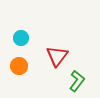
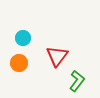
cyan circle: moved 2 px right
orange circle: moved 3 px up
